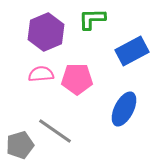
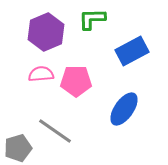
pink pentagon: moved 1 px left, 2 px down
blue ellipse: rotated 8 degrees clockwise
gray pentagon: moved 2 px left, 3 px down
